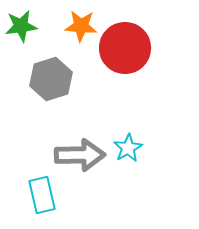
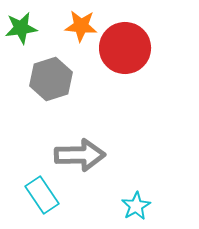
green star: moved 2 px down
cyan star: moved 8 px right, 58 px down
cyan rectangle: rotated 21 degrees counterclockwise
